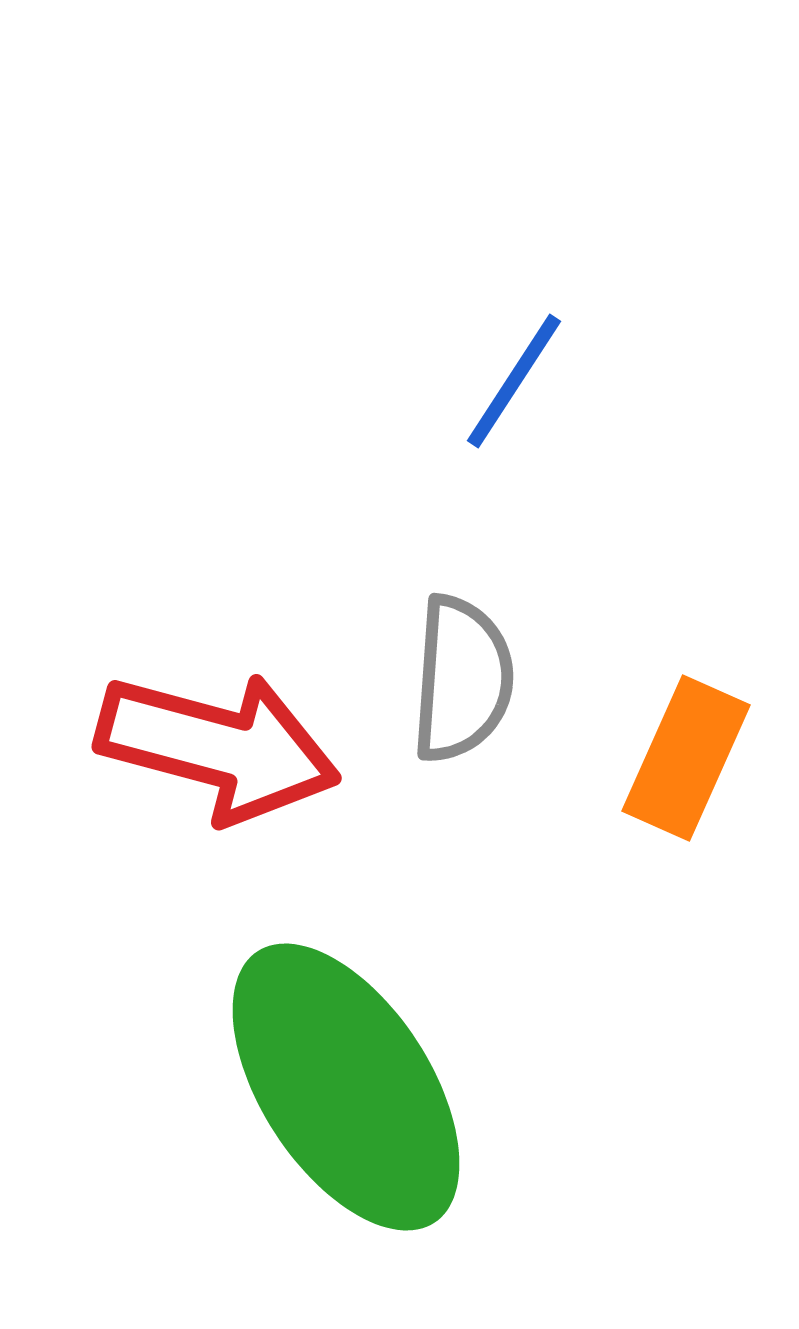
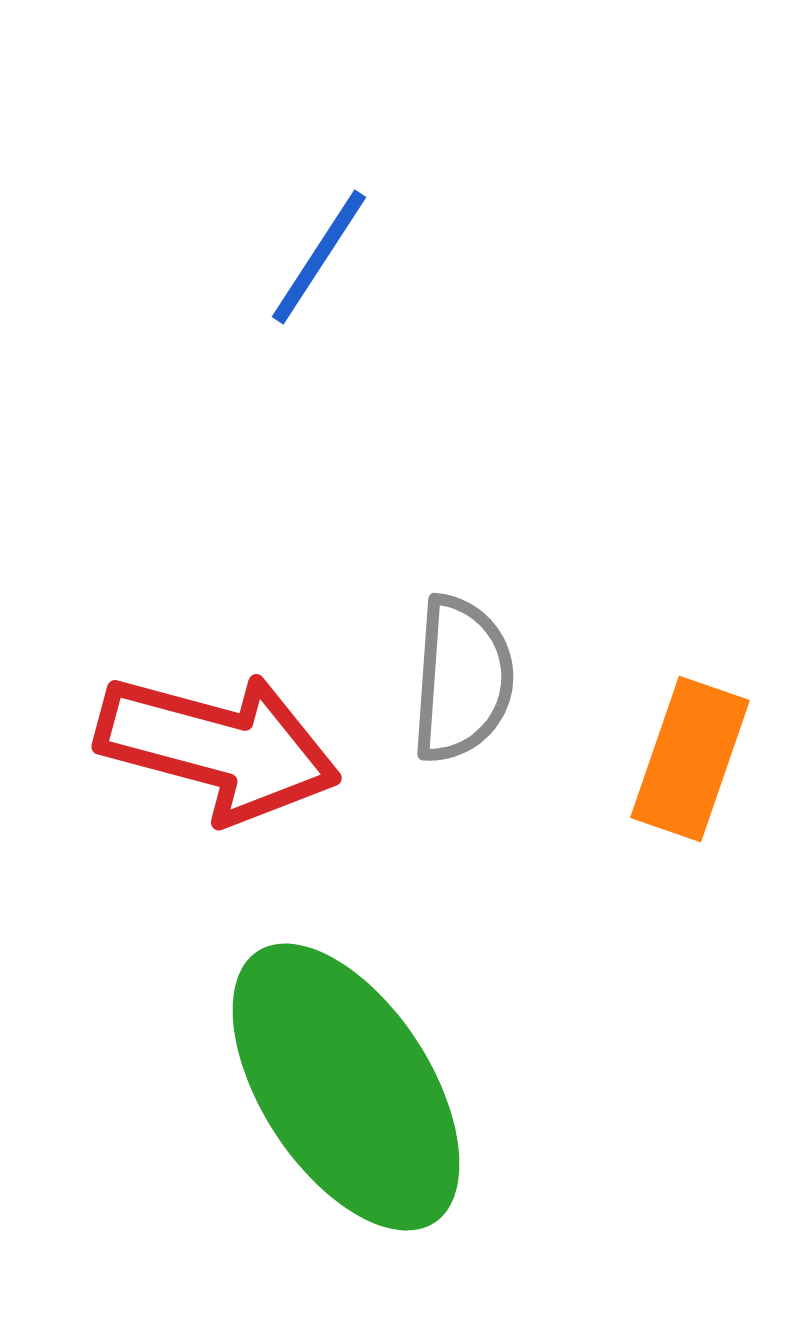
blue line: moved 195 px left, 124 px up
orange rectangle: moved 4 px right, 1 px down; rotated 5 degrees counterclockwise
